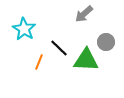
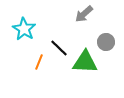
green triangle: moved 1 px left, 2 px down
